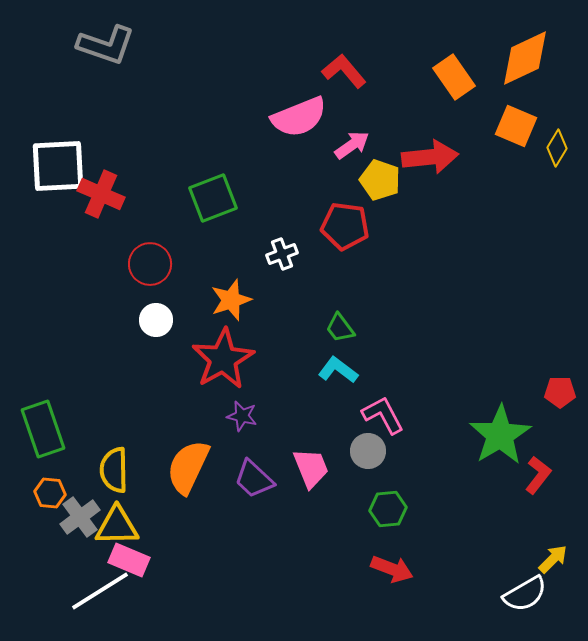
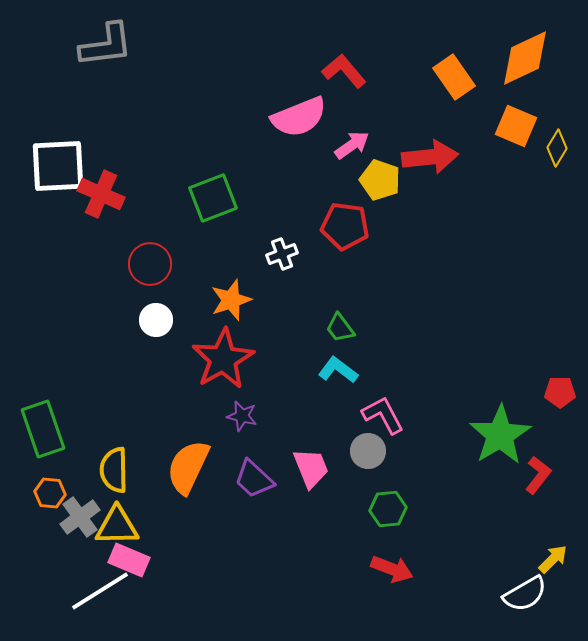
gray L-shape at (106, 45): rotated 26 degrees counterclockwise
